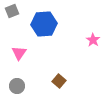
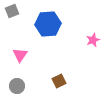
blue hexagon: moved 4 px right
pink star: rotated 16 degrees clockwise
pink triangle: moved 1 px right, 2 px down
brown square: rotated 24 degrees clockwise
